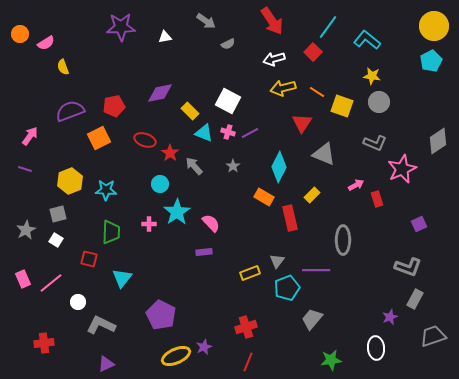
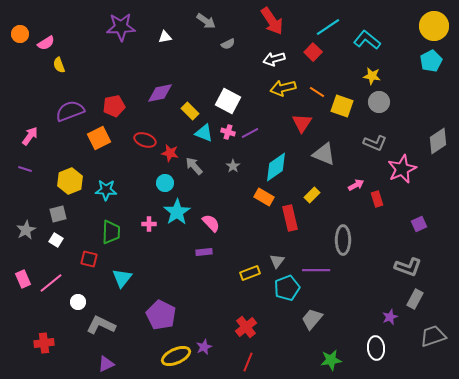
cyan line at (328, 27): rotated 20 degrees clockwise
yellow semicircle at (63, 67): moved 4 px left, 2 px up
red star at (170, 153): rotated 24 degrees counterclockwise
cyan diamond at (279, 167): moved 3 px left; rotated 28 degrees clockwise
cyan circle at (160, 184): moved 5 px right, 1 px up
red cross at (246, 327): rotated 20 degrees counterclockwise
